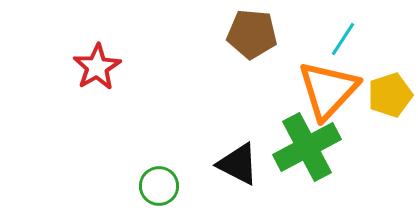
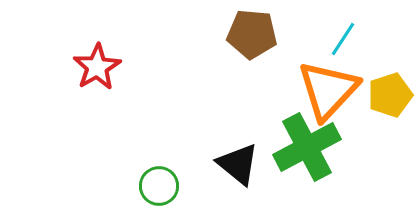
black triangle: rotated 12 degrees clockwise
